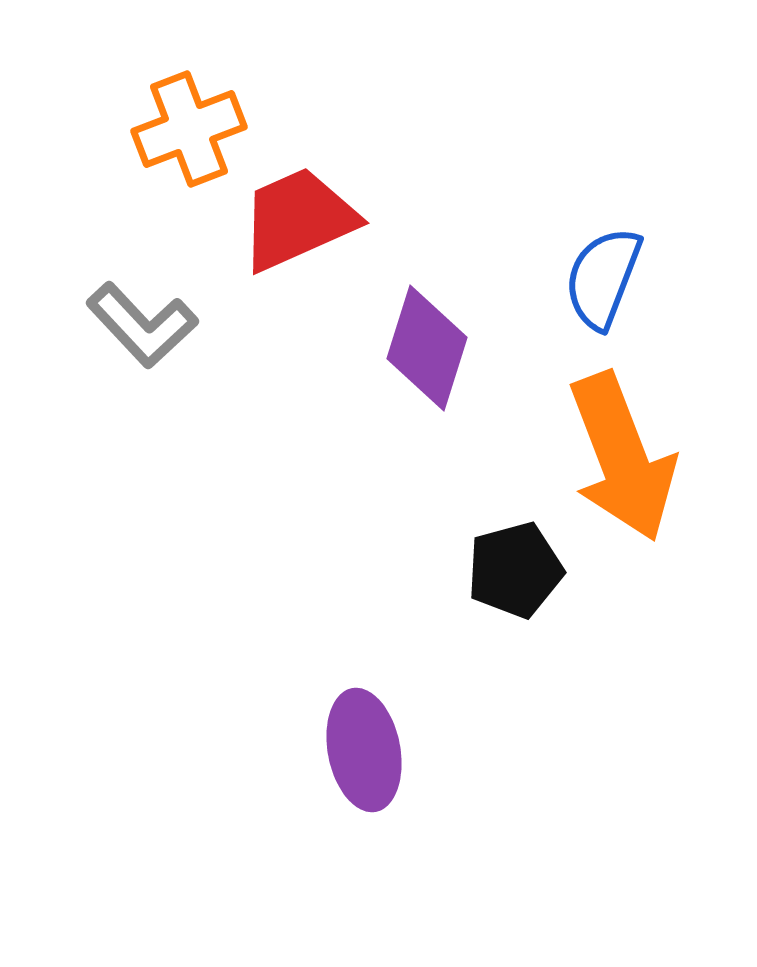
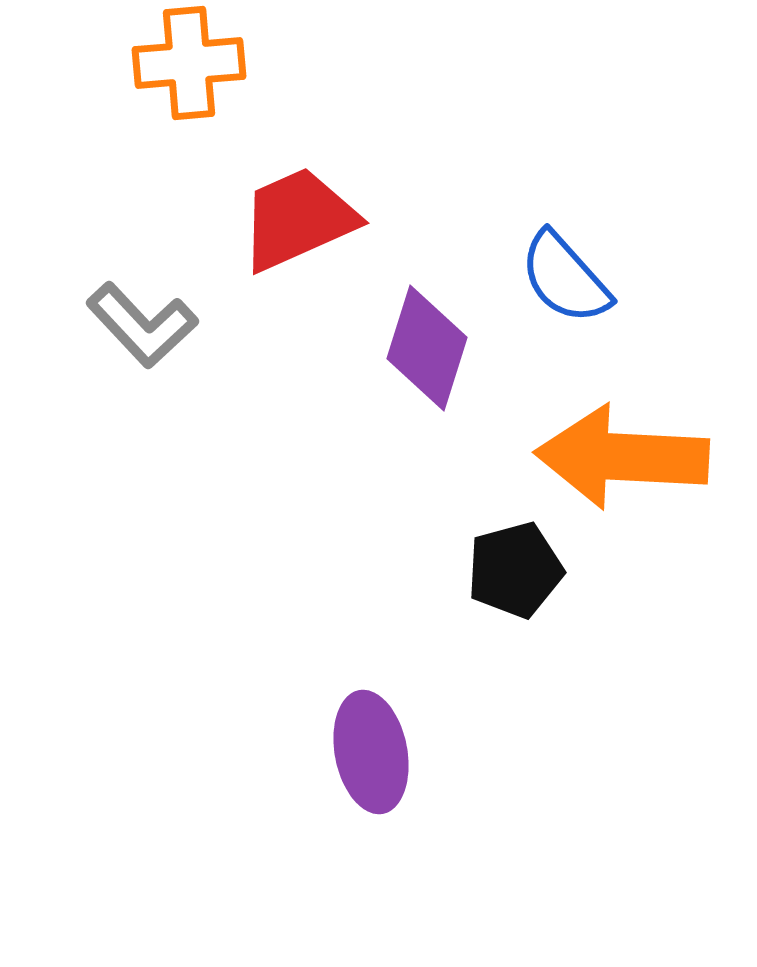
orange cross: moved 66 px up; rotated 16 degrees clockwise
blue semicircle: moved 38 px left; rotated 63 degrees counterclockwise
orange arrow: rotated 114 degrees clockwise
purple ellipse: moved 7 px right, 2 px down
